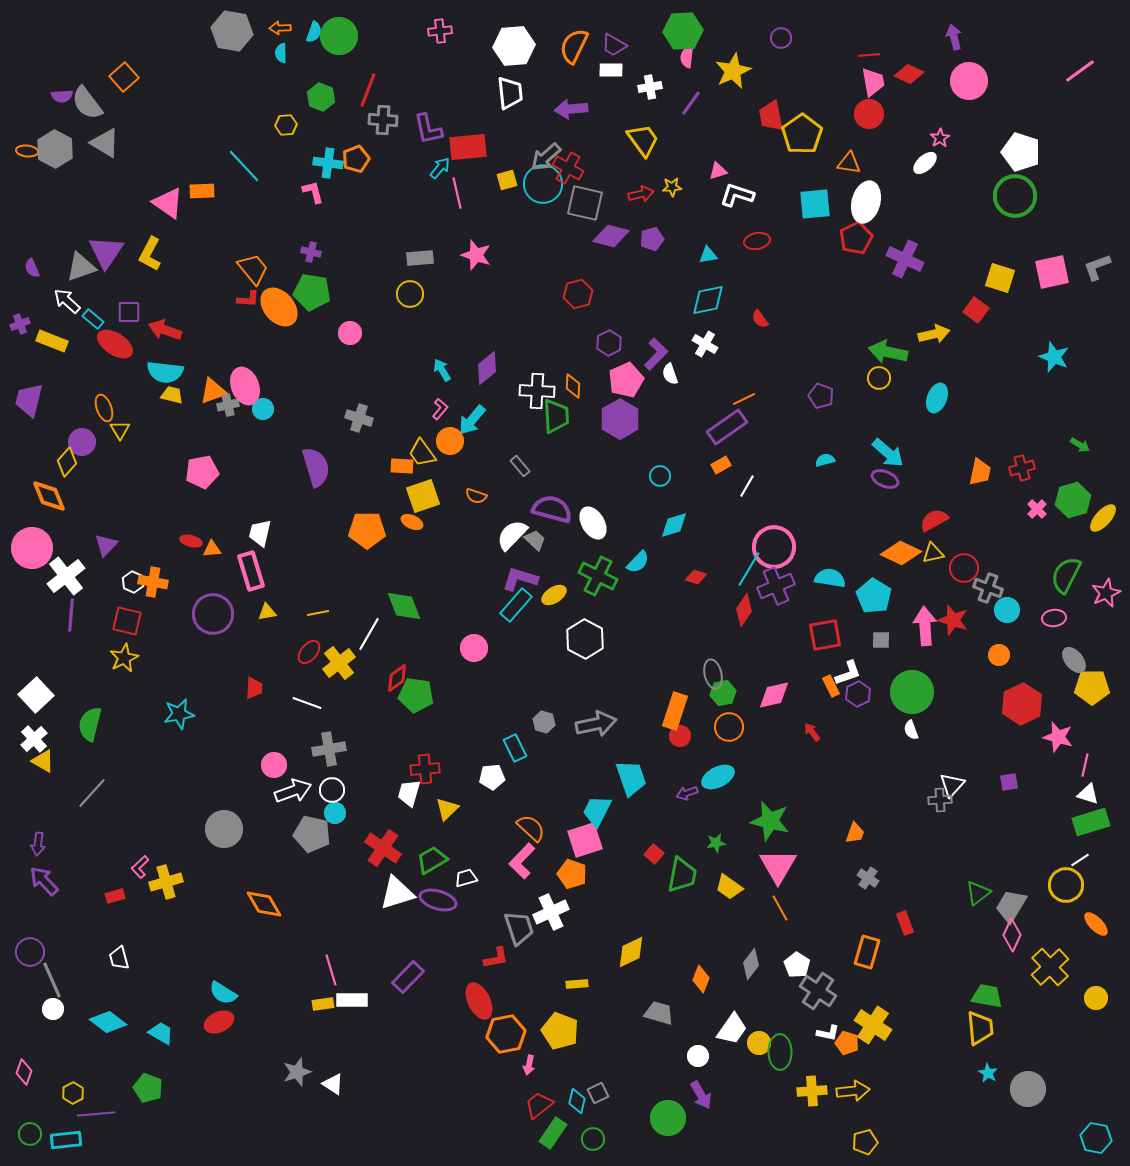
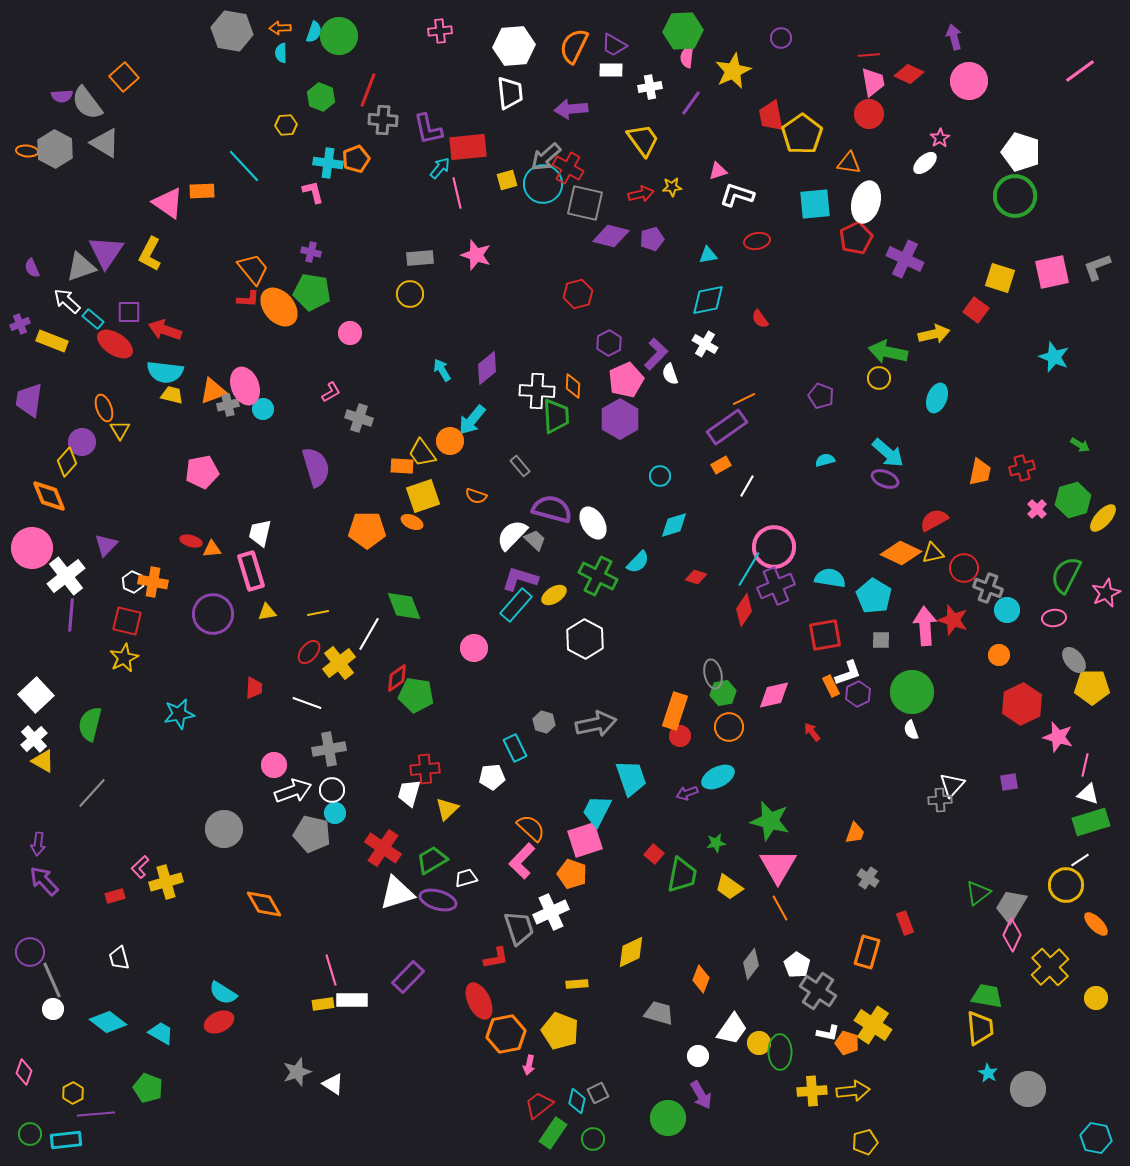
purple trapezoid at (29, 400): rotated 6 degrees counterclockwise
pink L-shape at (440, 409): moved 109 px left, 17 px up; rotated 20 degrees clockwise
